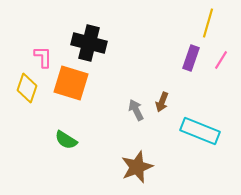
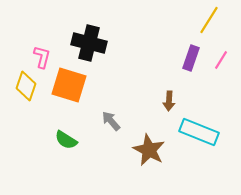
yellow line: moved 1 px right, 3 px up; rotated 16 degrees clockwise
pink L-shape: moved 1 px left; rotated 15 degrees clockwise
orange square: moved 2 px left, 2 px down
yellow diamond: moved 1 px left, 2 px up
brown arrow: moved 7 px right, 1 px up; rotated 18 degrees counterclockwise
gray arrow: moved 25 px left, 11 px down; rotated 15 degrees counterclockwise
cyan rectangle: moved 1 px left, 1 px down
brown star: moved 12 px right, 17 px up; rotated 24 degrees counterclockwise
